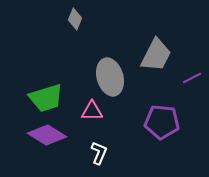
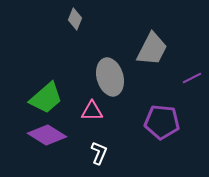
gray trapezoid: moved 4 px left, 6 px up
green trapezoid: rotated 24 degrees counterclockwise
